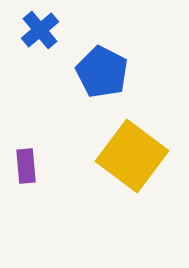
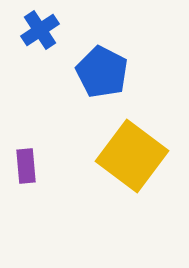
blue cross: rotated 6 degrees clockwise
